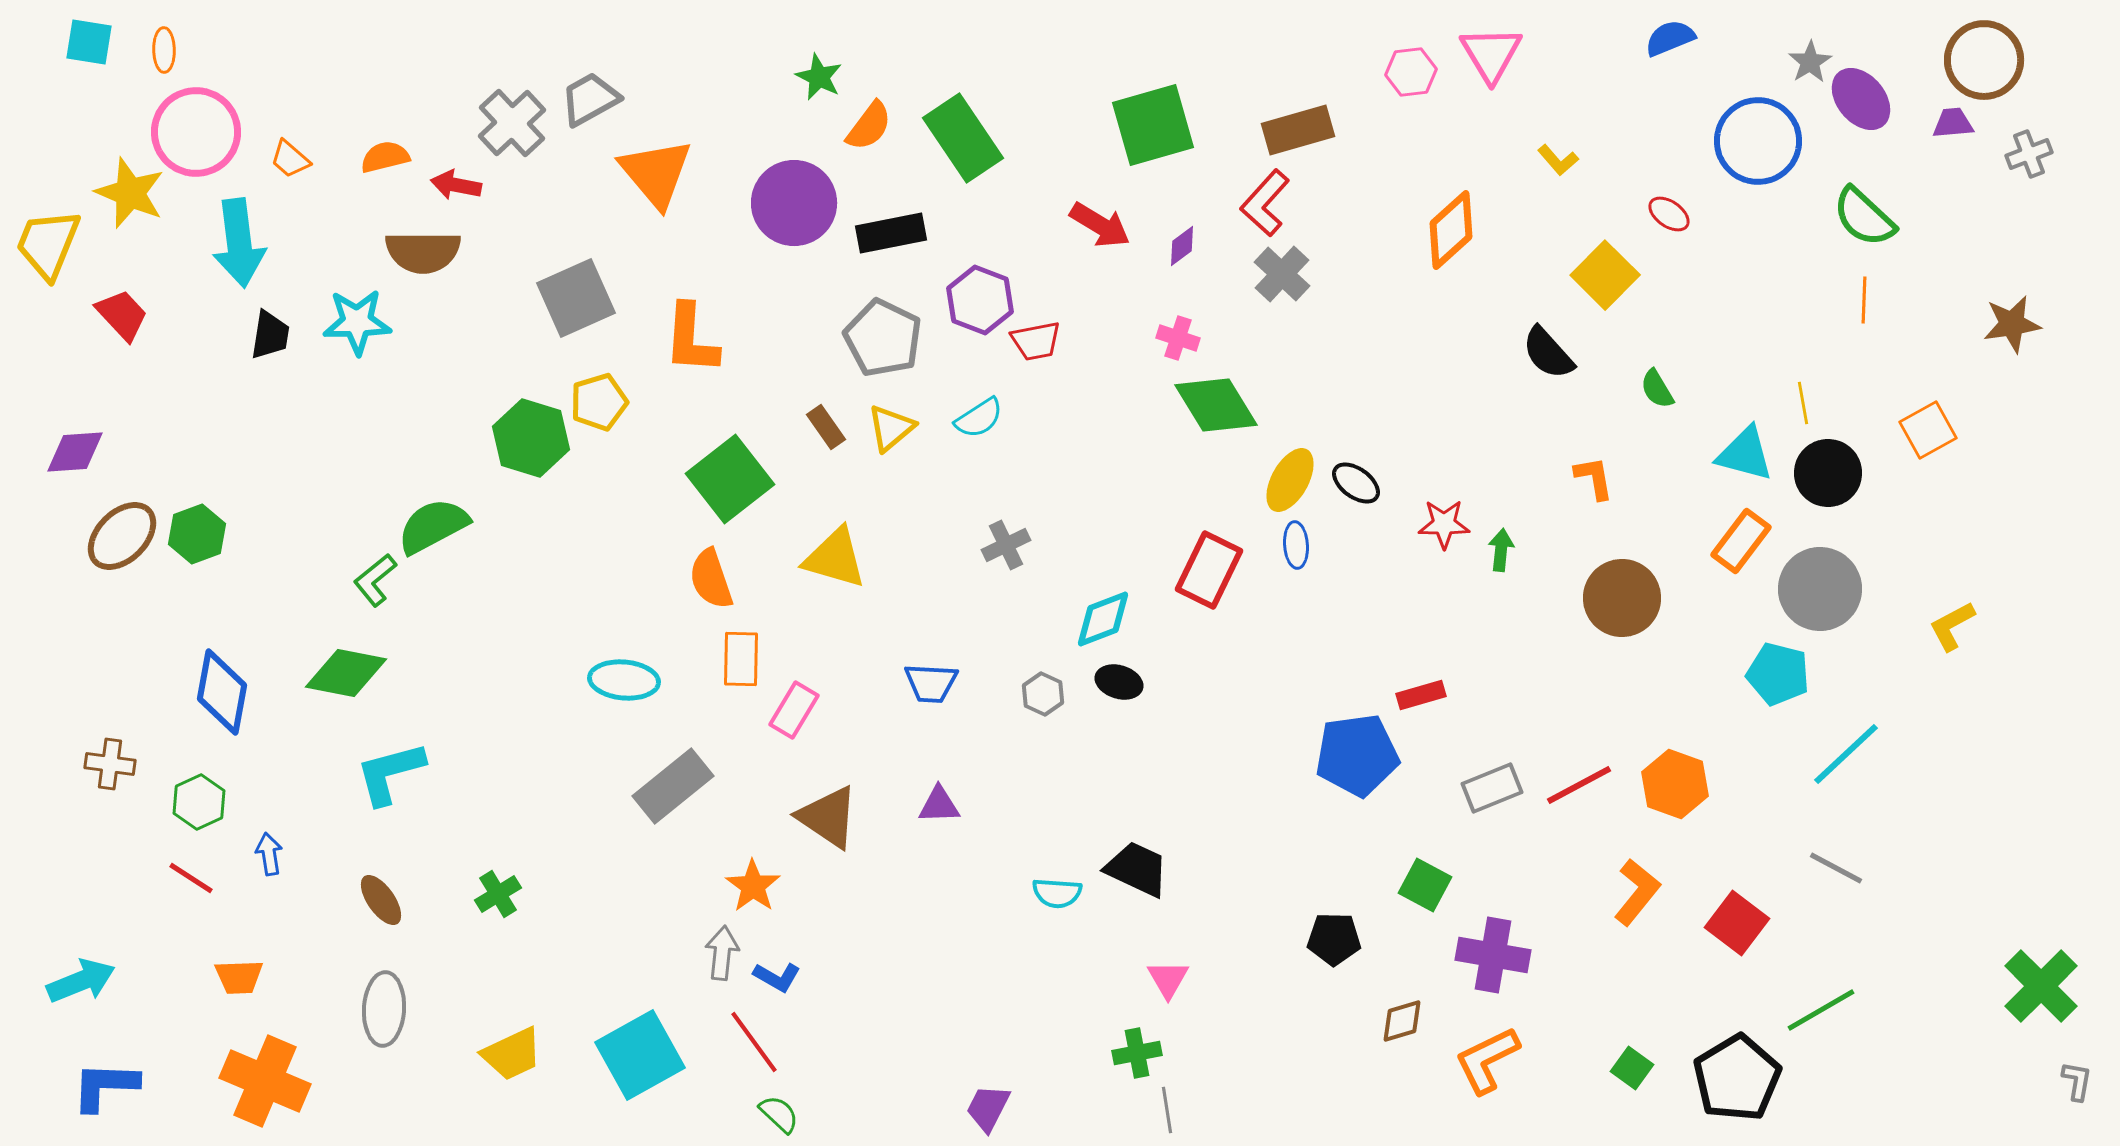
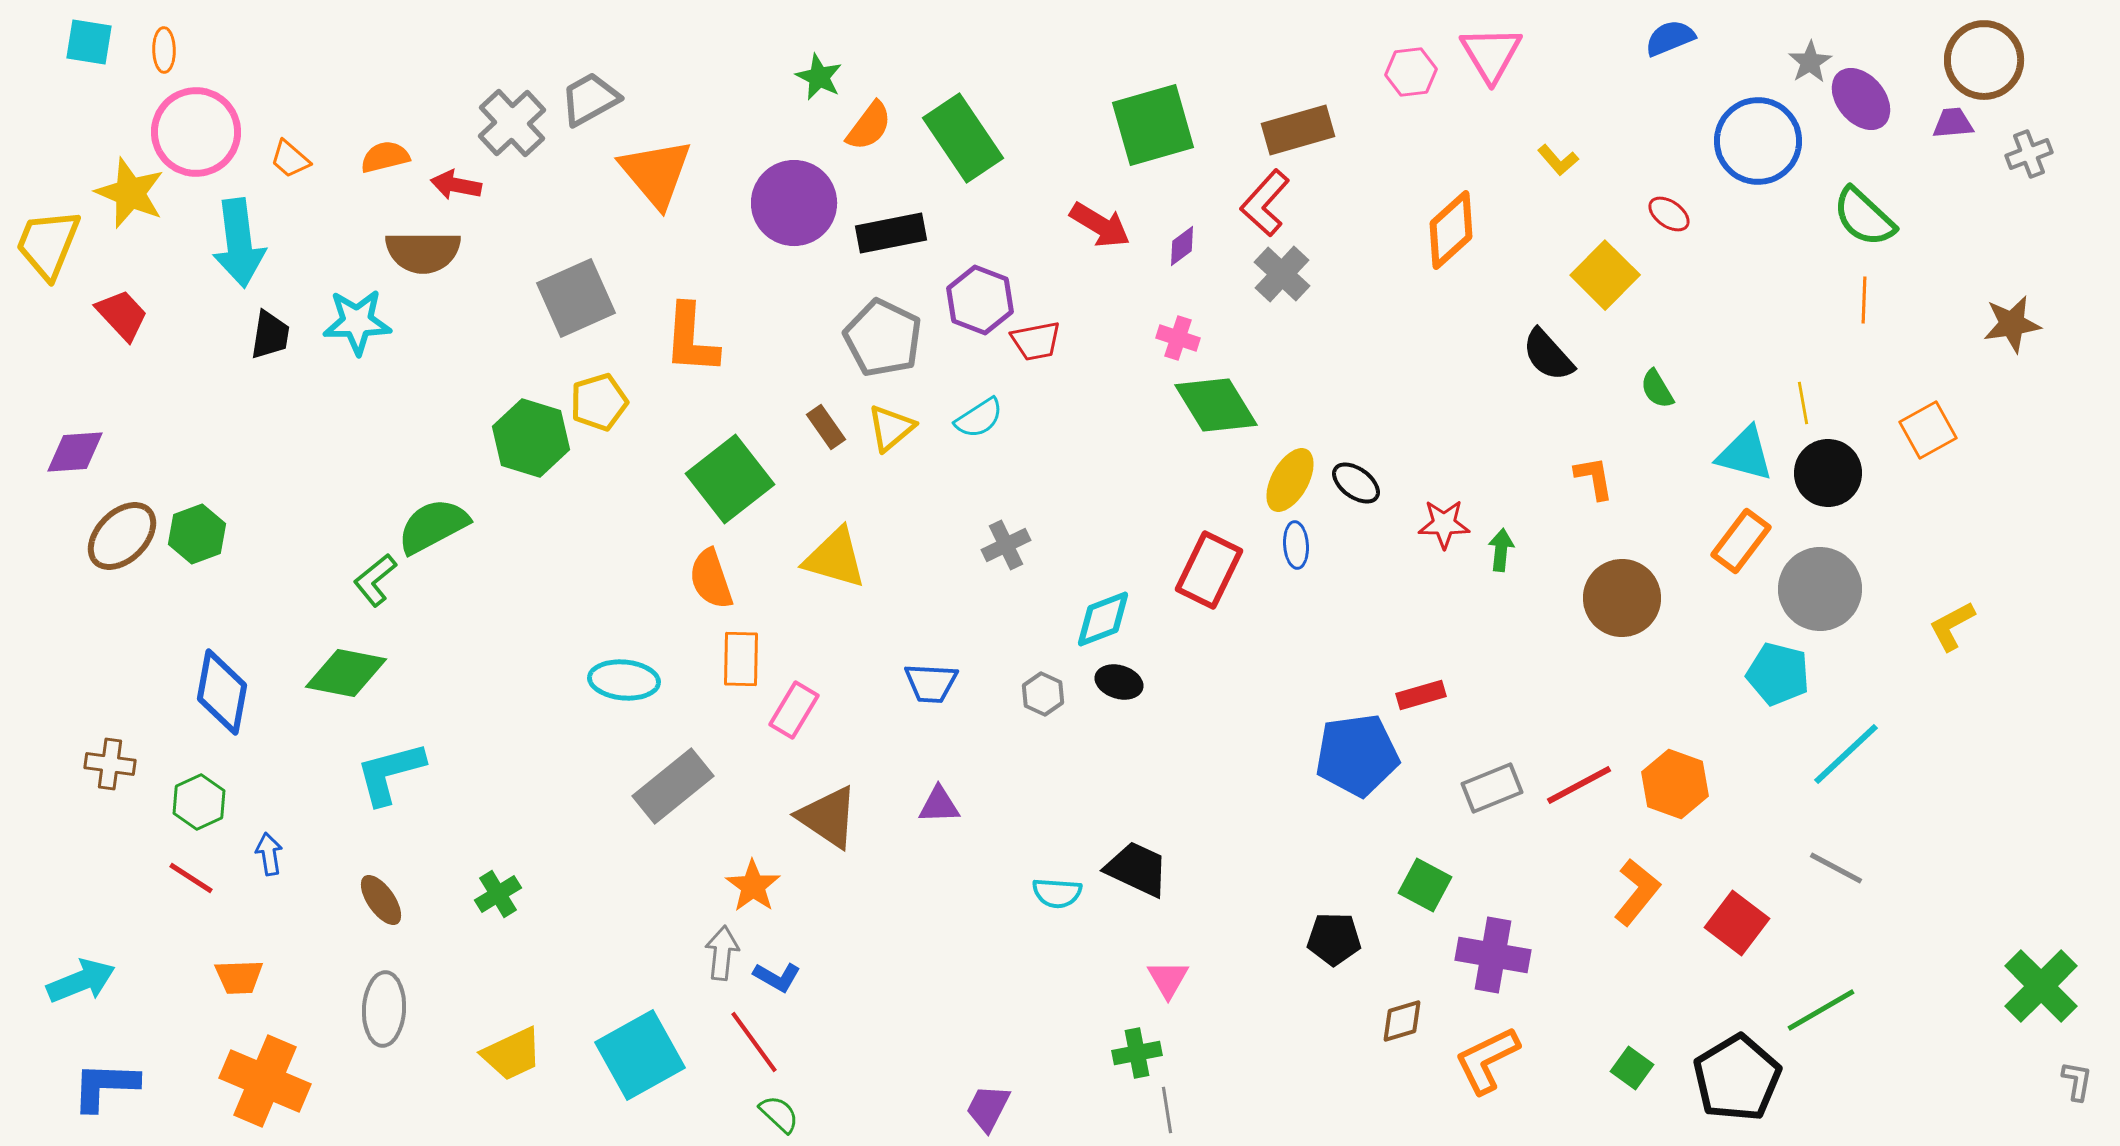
black semicircle at (1548, 353): moved 2 px down
